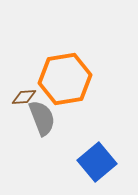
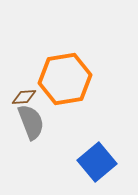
gray semicircle: moved 11 px left, 4 px down
